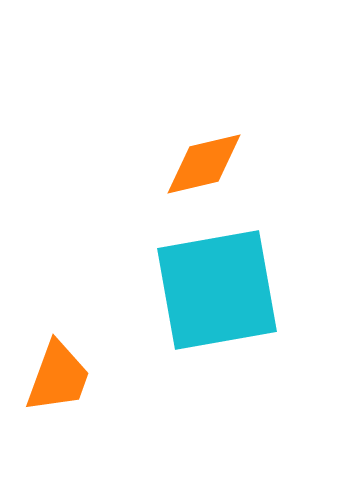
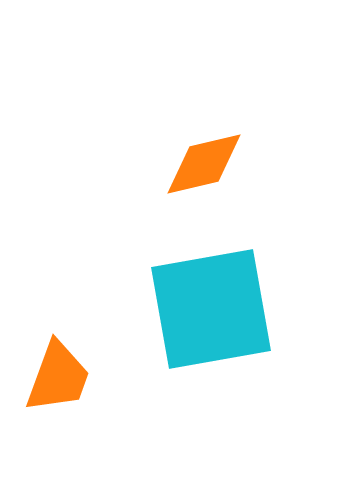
cyan square: moved 6 px left, 19 px down
